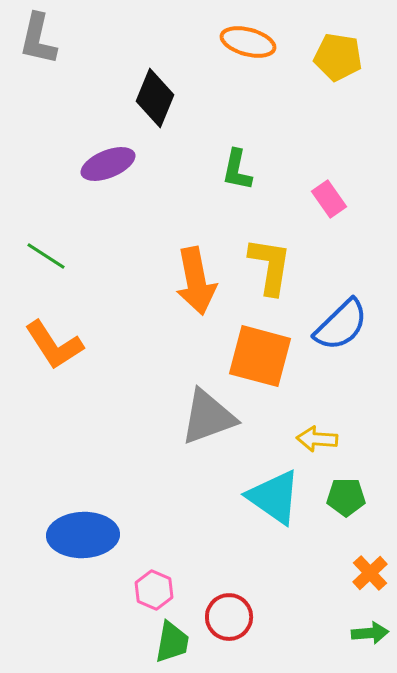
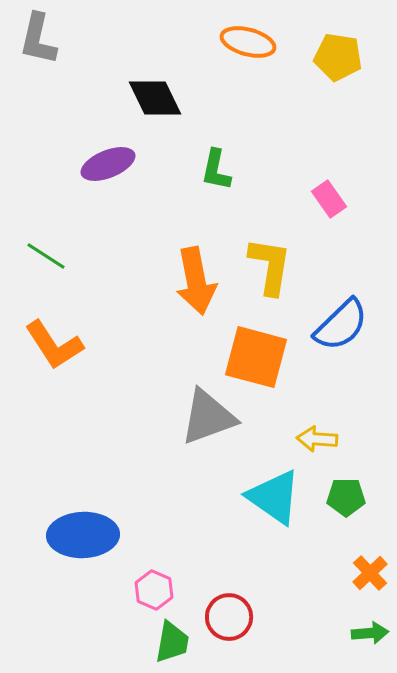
black diamond: rotated 48 degrees counterclockwise
green L-shape: moved 21 px left
orange square: moved 4 px left, 1 px down
